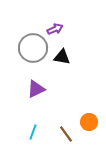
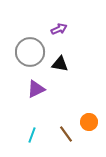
purple arrow: moved 4 px right
gray circle: moved 3 px left, 4 px down
black triangle: moved 2 px left, 7 px down
cyan line: moved 1 px left, 3 px down
